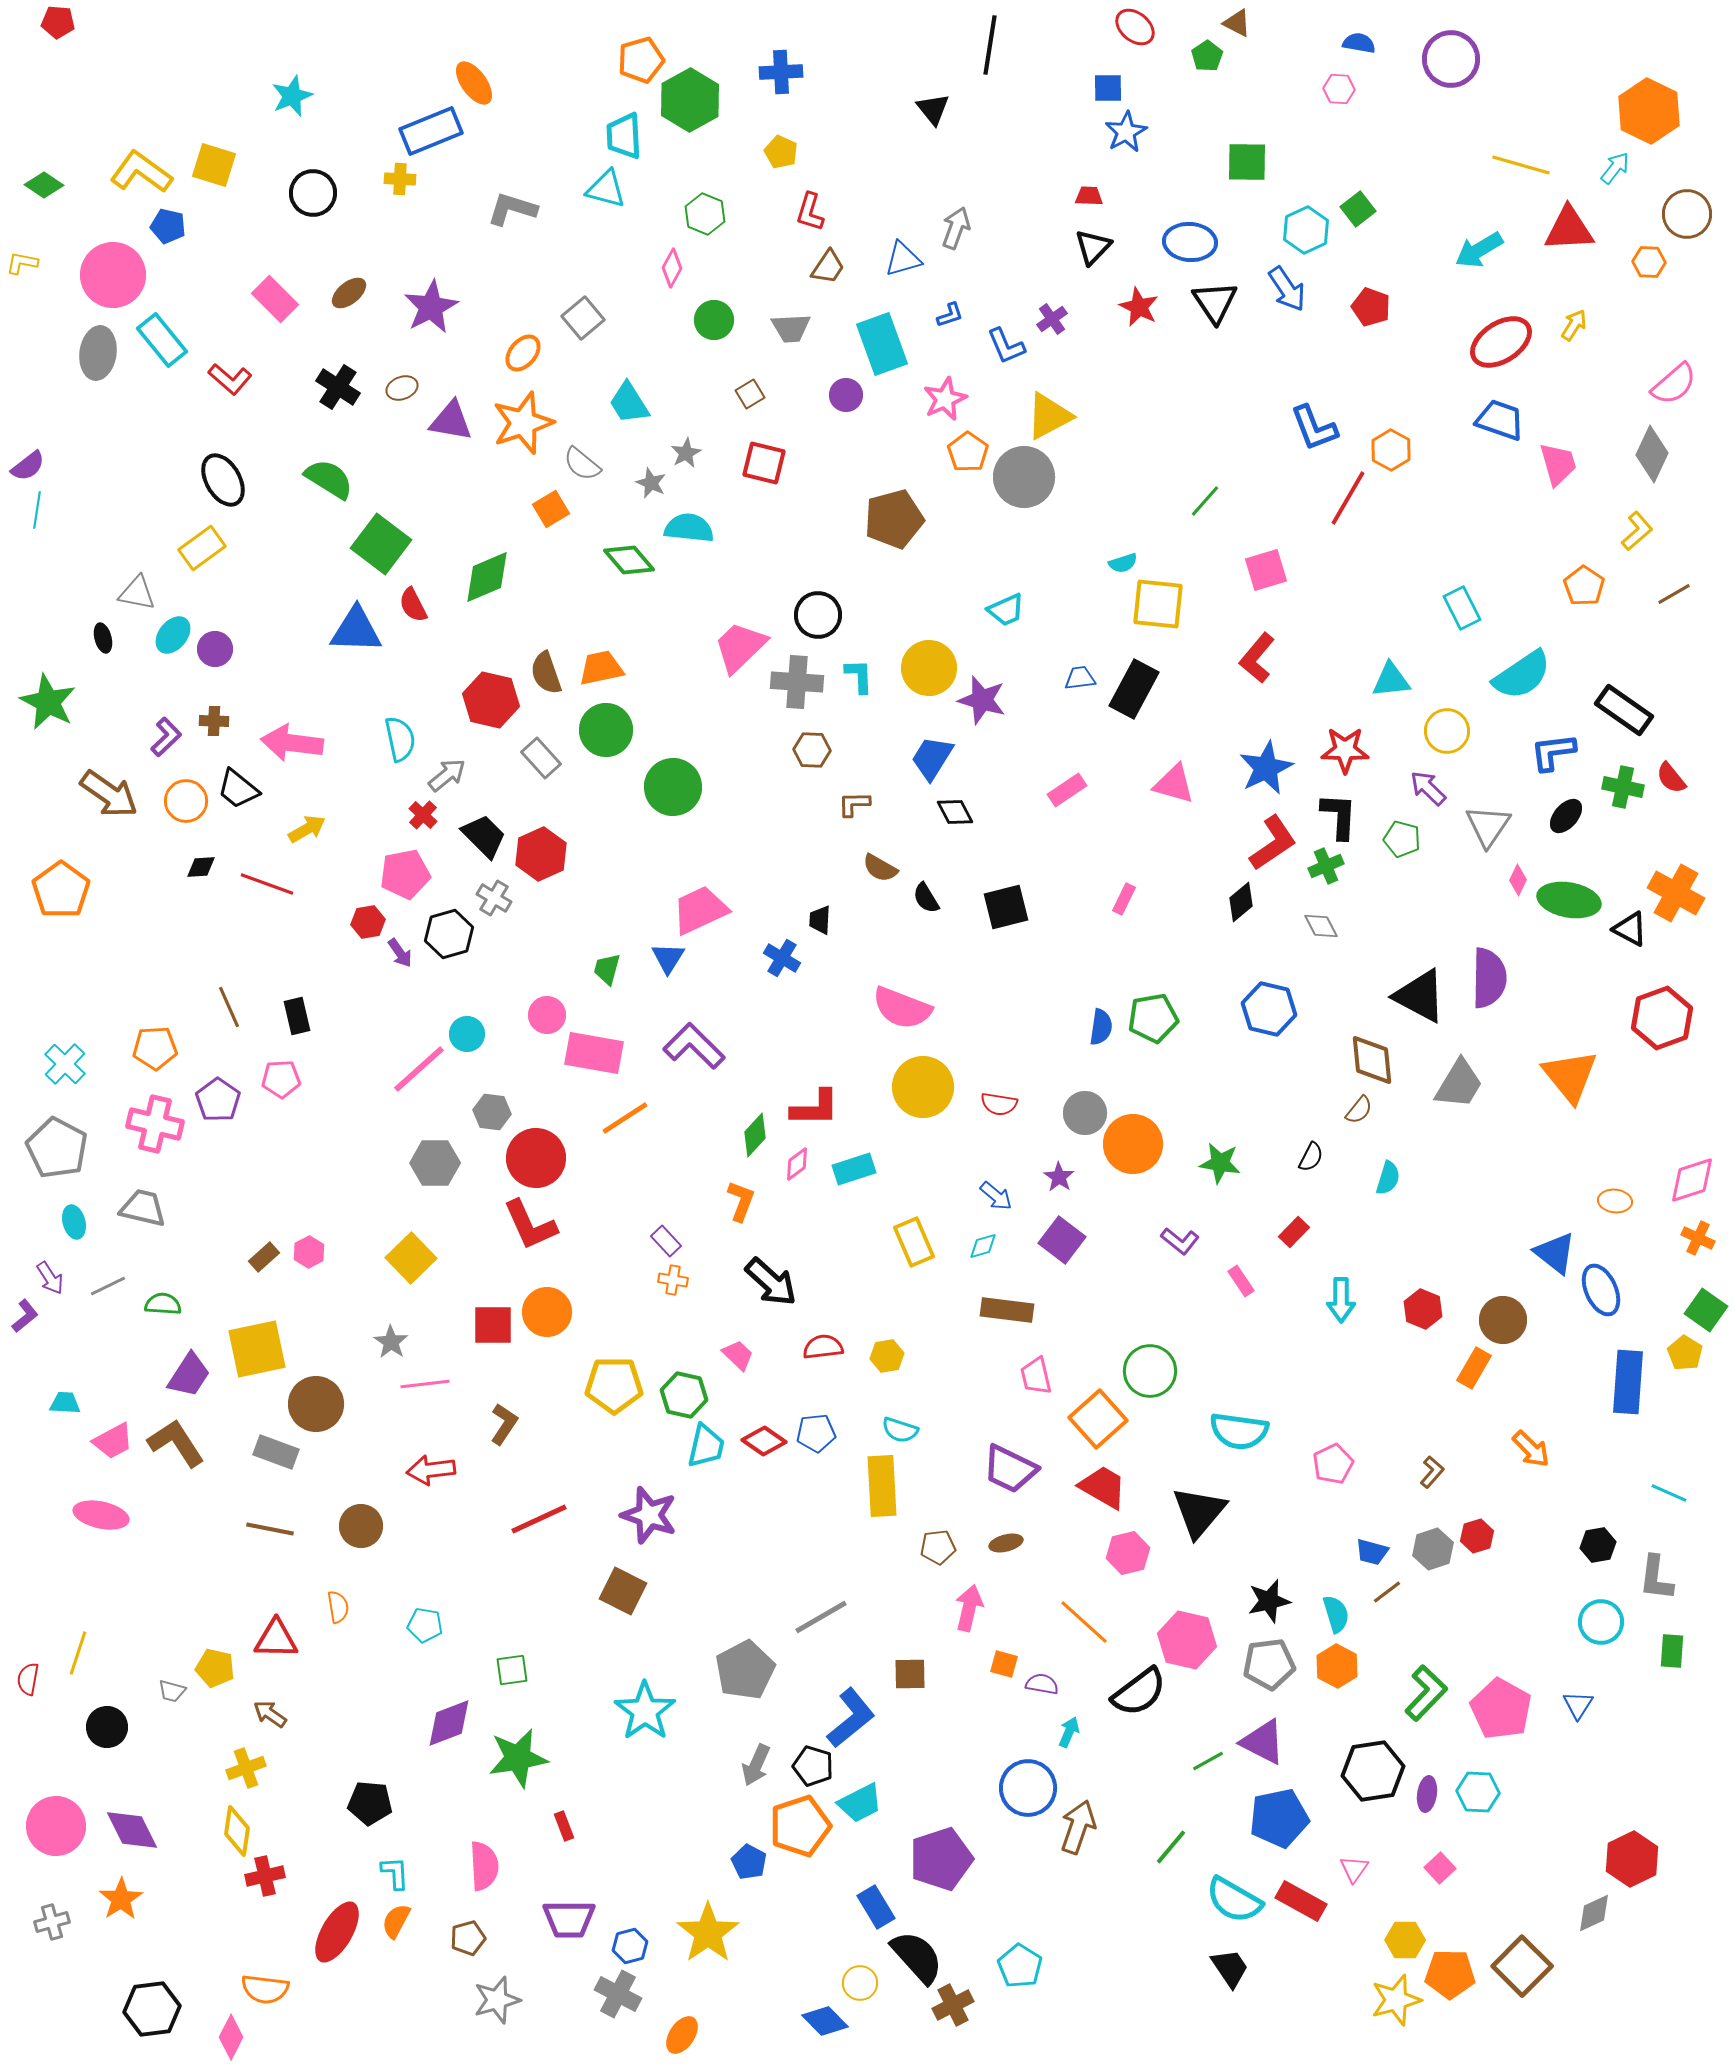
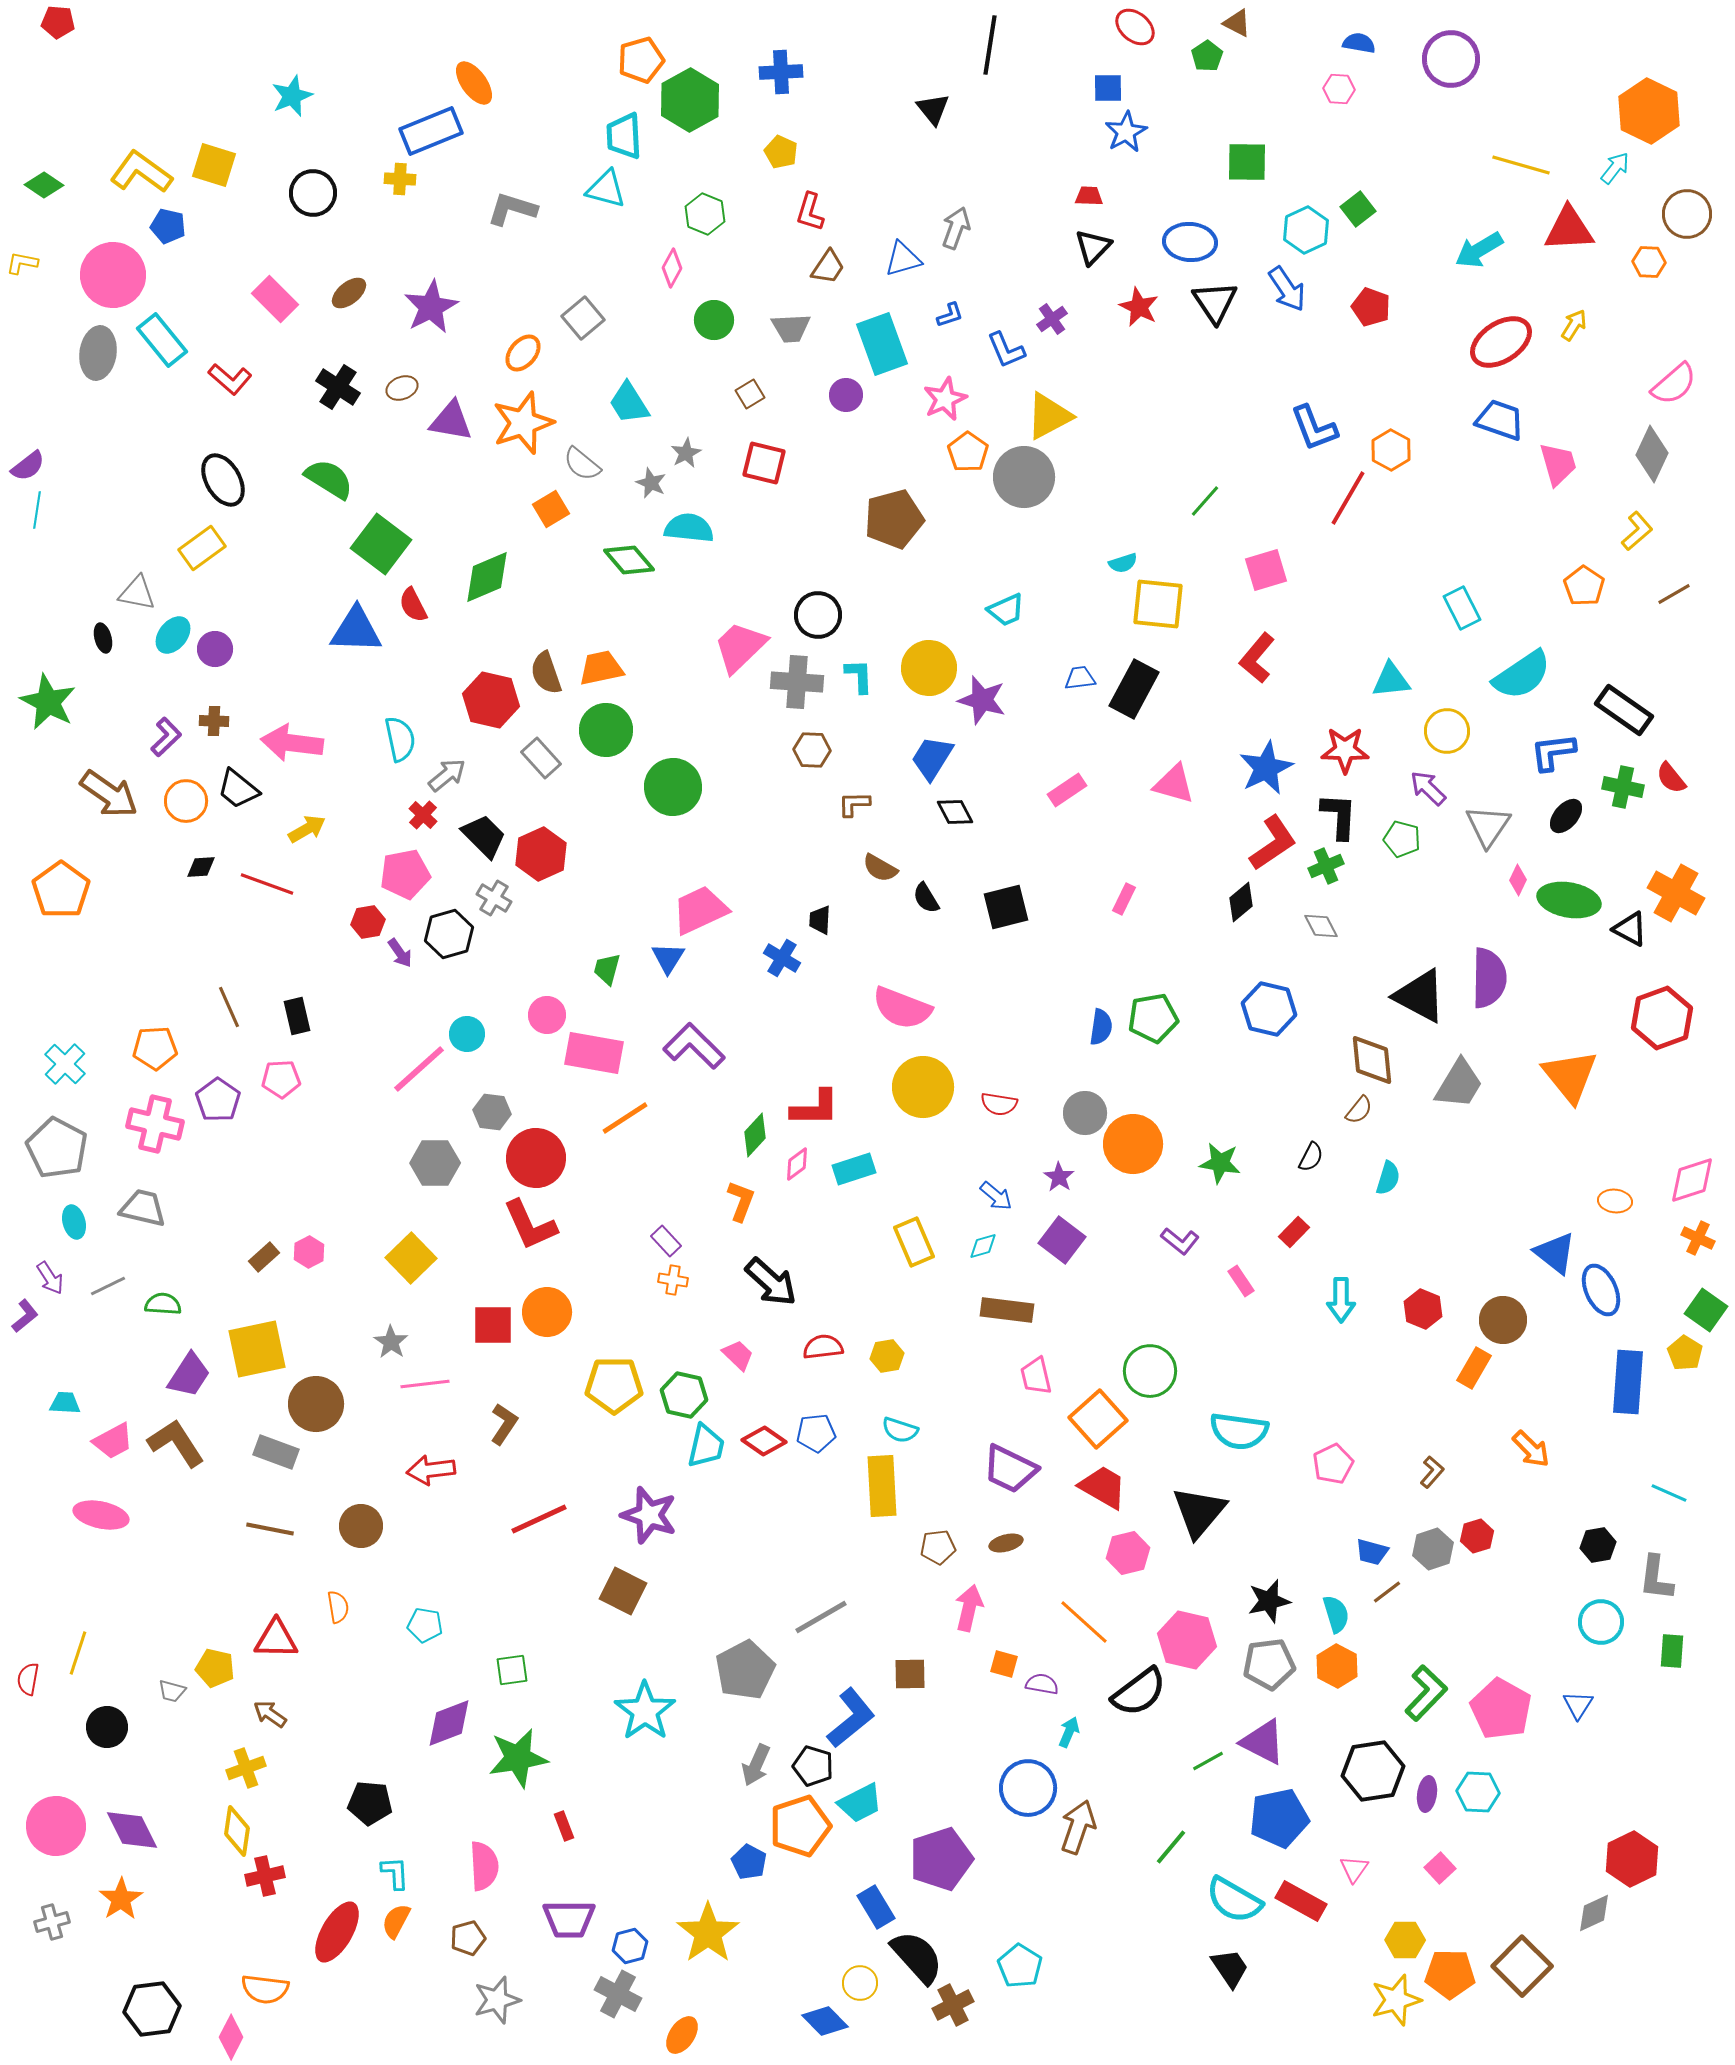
blue L-shape at (1006, 346): moved 4 px down
